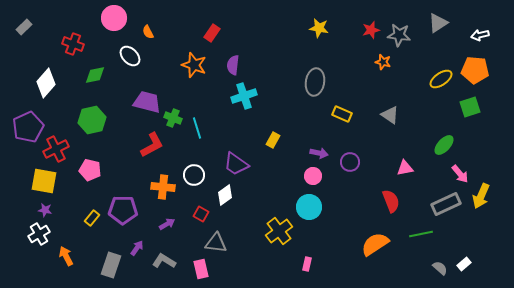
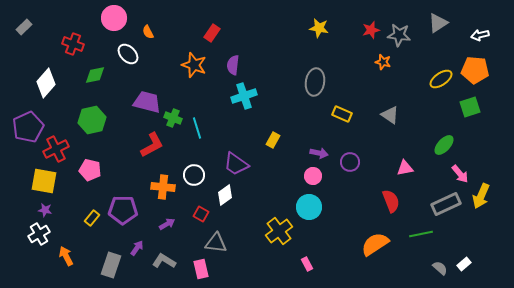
white ellipse at (130, 56): moved 2 px left, 2 px up
pink rectangle at (307, 264): rotated 40 degrees counterclockwise
